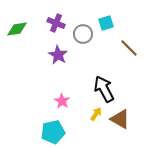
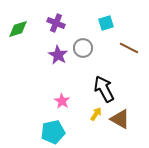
green diamond: moved 1 px right; rotated 10 degrees counterclockwise
gray circle: moved 14 px down
brown line: rotated 18 degrees counterclockwise
